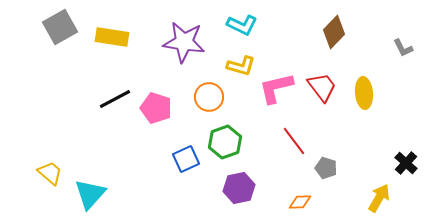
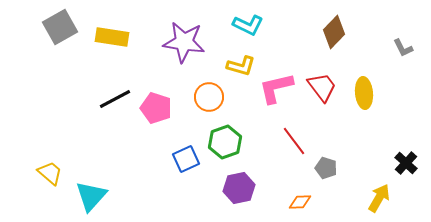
cyan L-shape: moved 6 px right
cyan triangle: moved 1 px right, 2 px down
